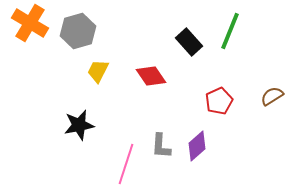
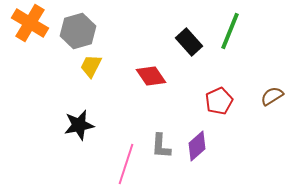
yellow trapezoid: moved 7 px left, 5 px up
